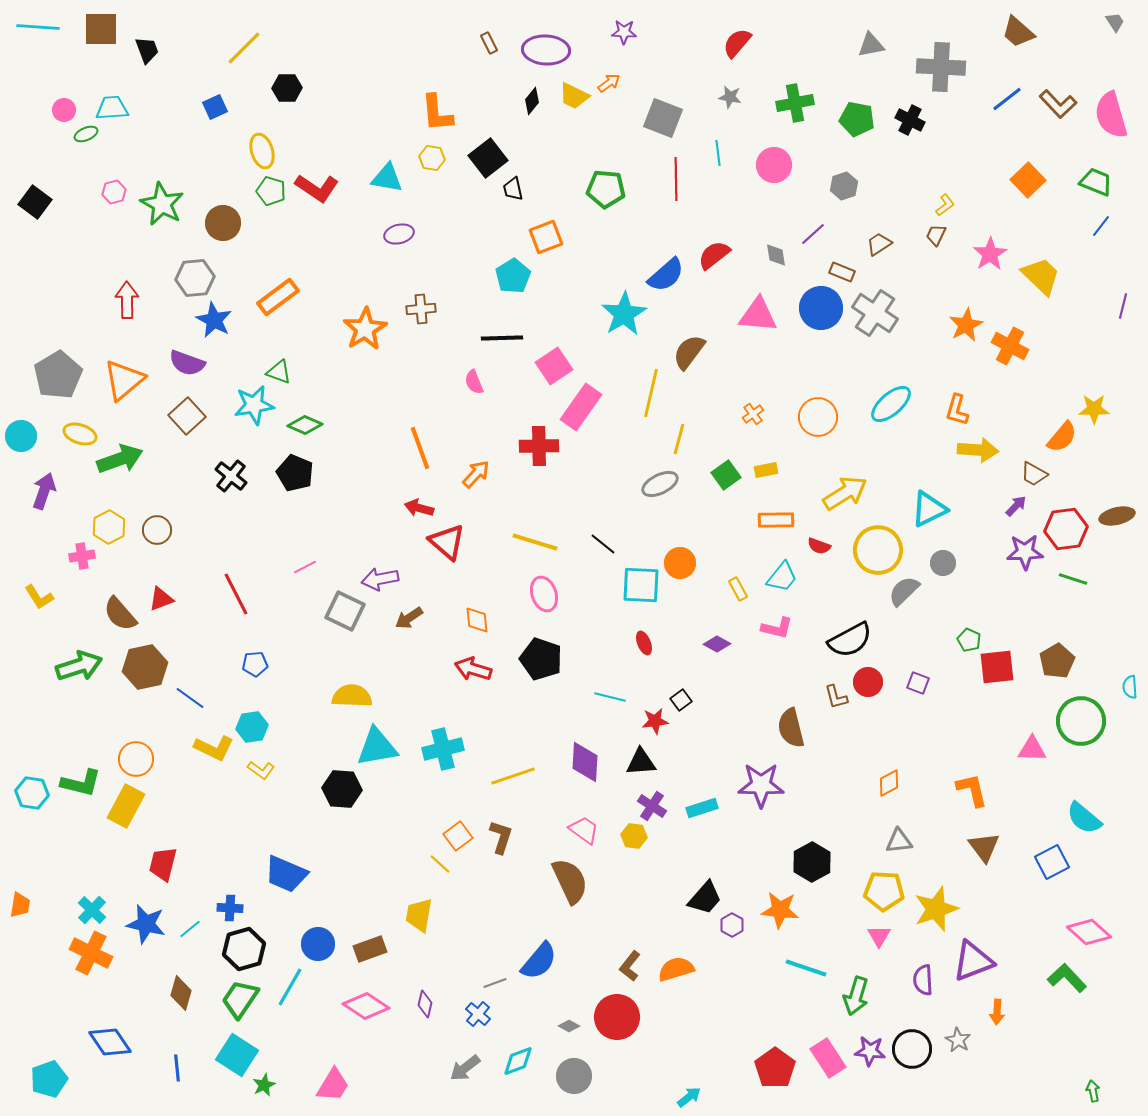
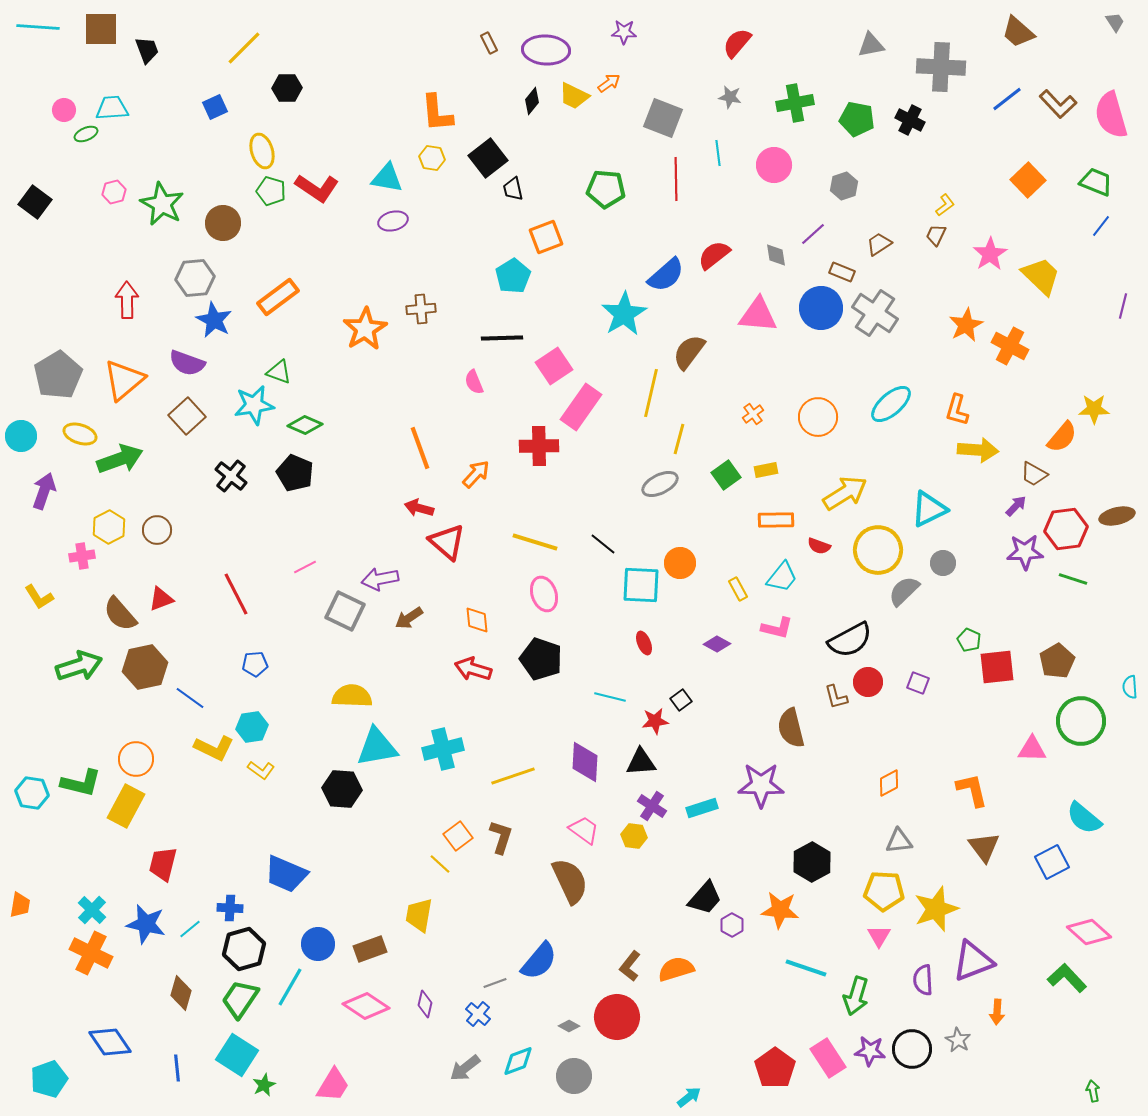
purple ellipse at (399, 234): moved 6 px left, 13 px up
